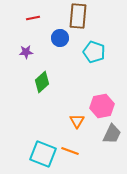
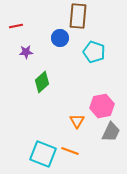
red line: moved 17 px left, 8 px down
gray trapezoid: moved 1 px left, 2 px up
